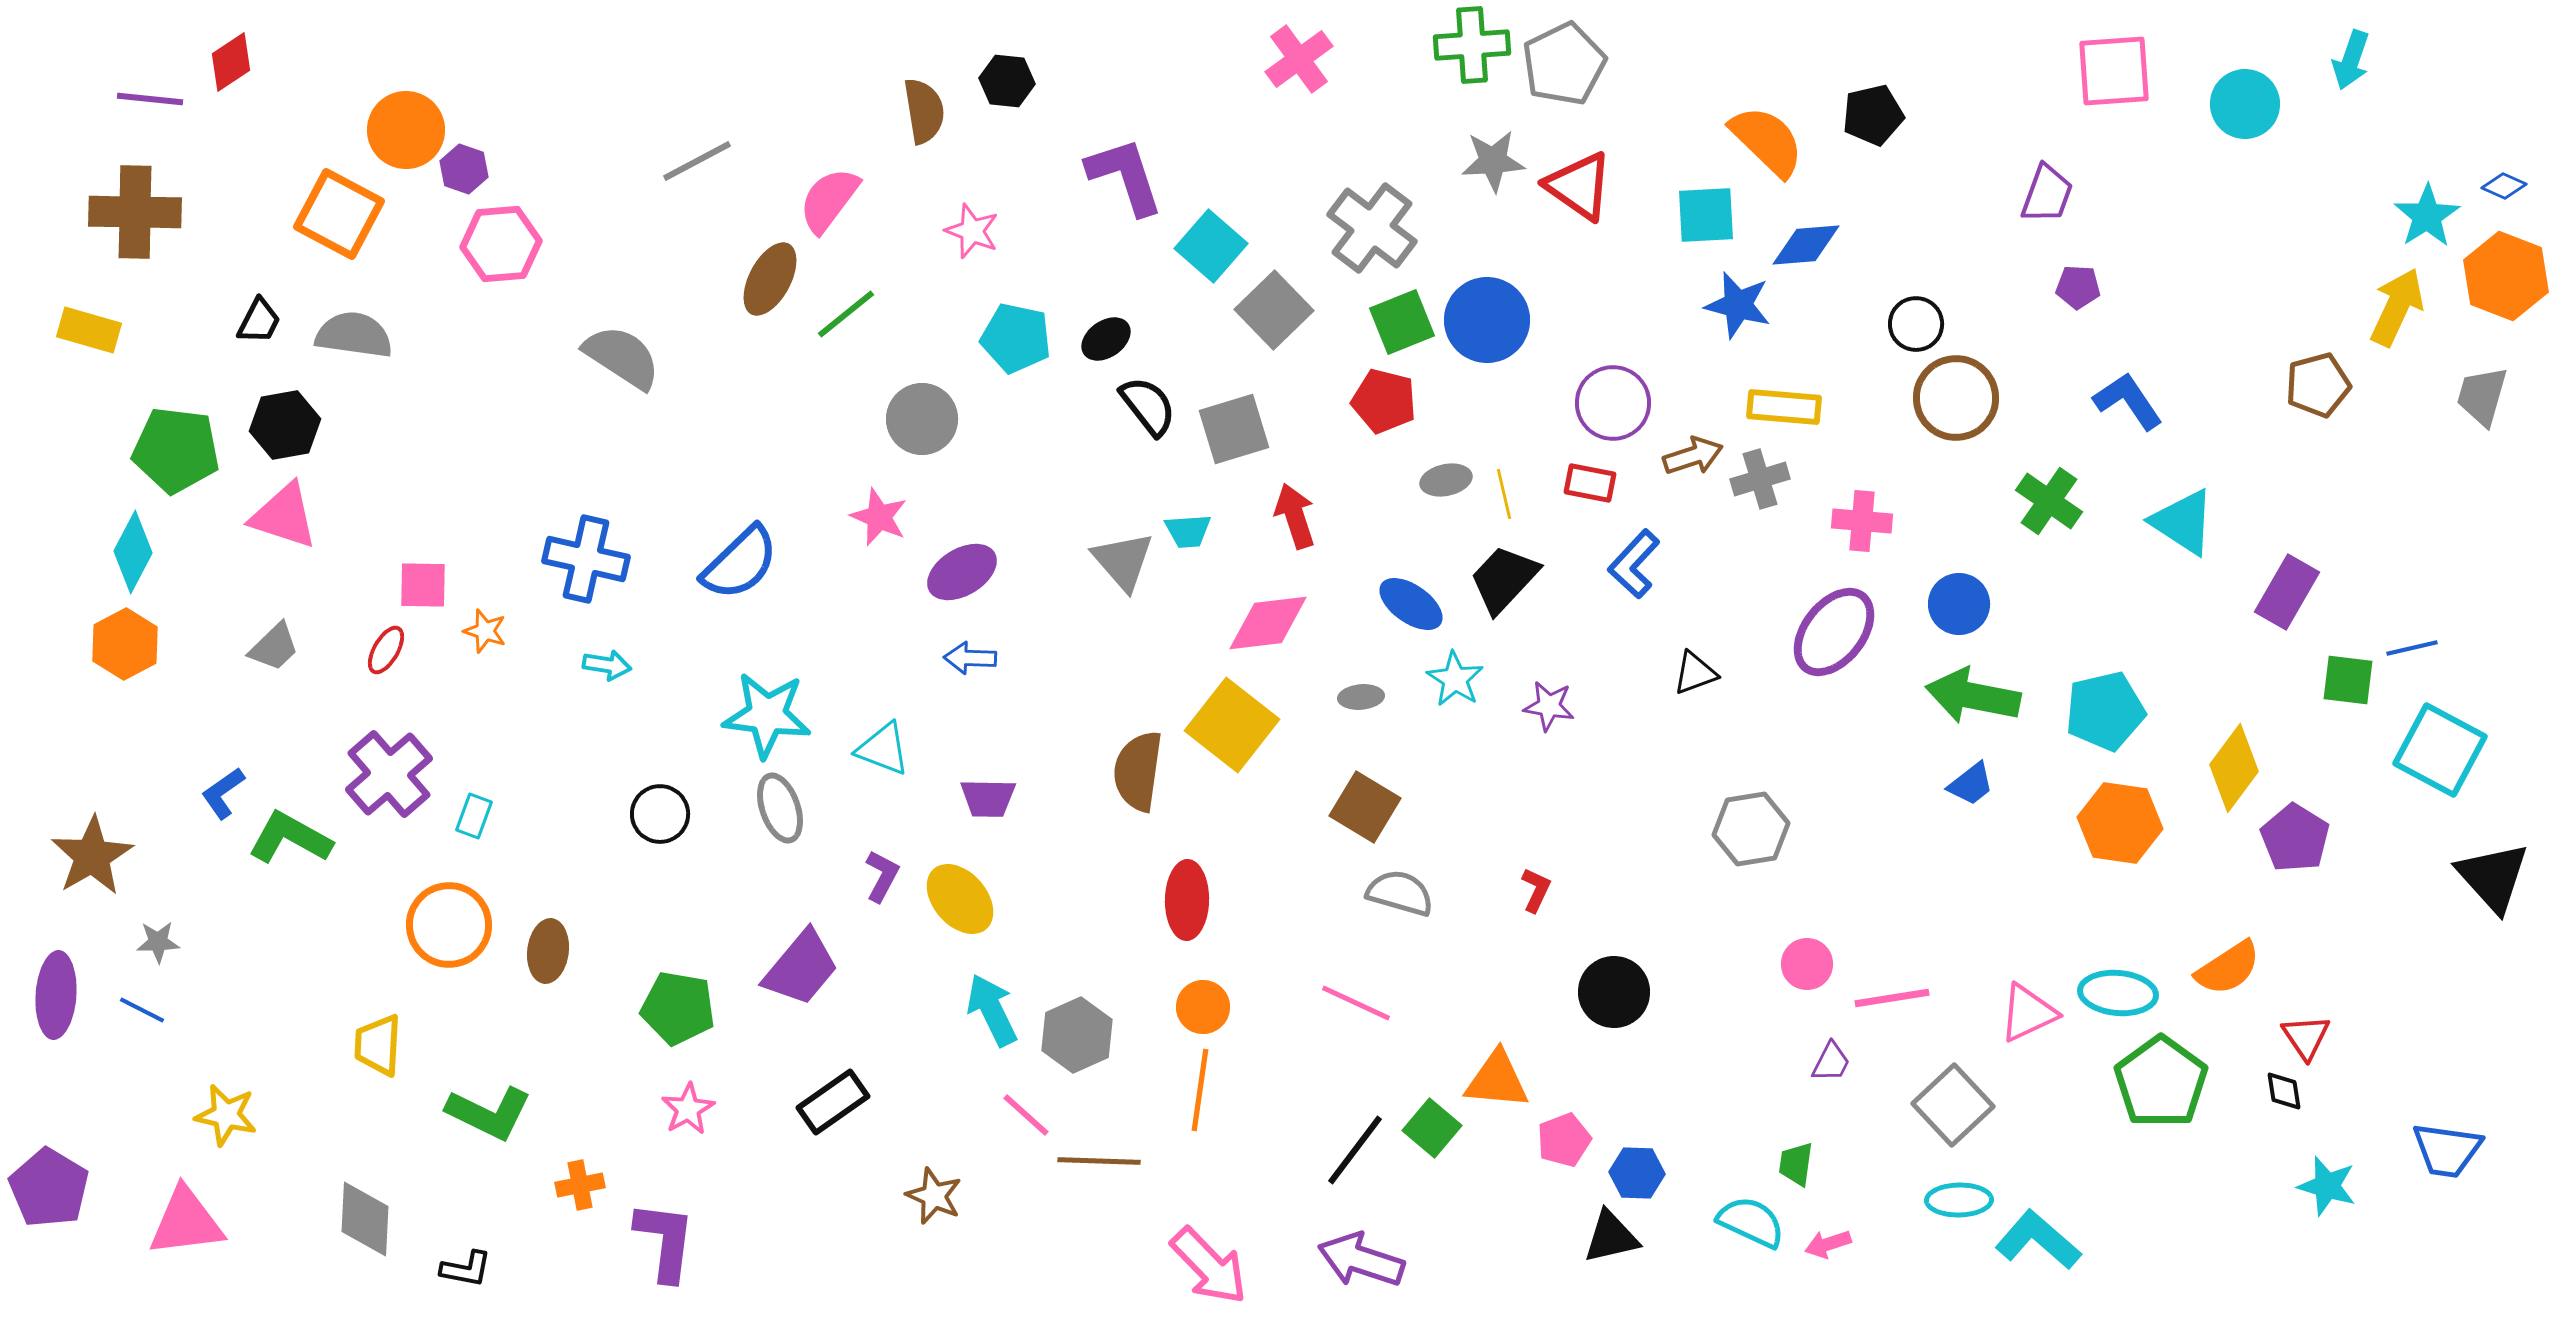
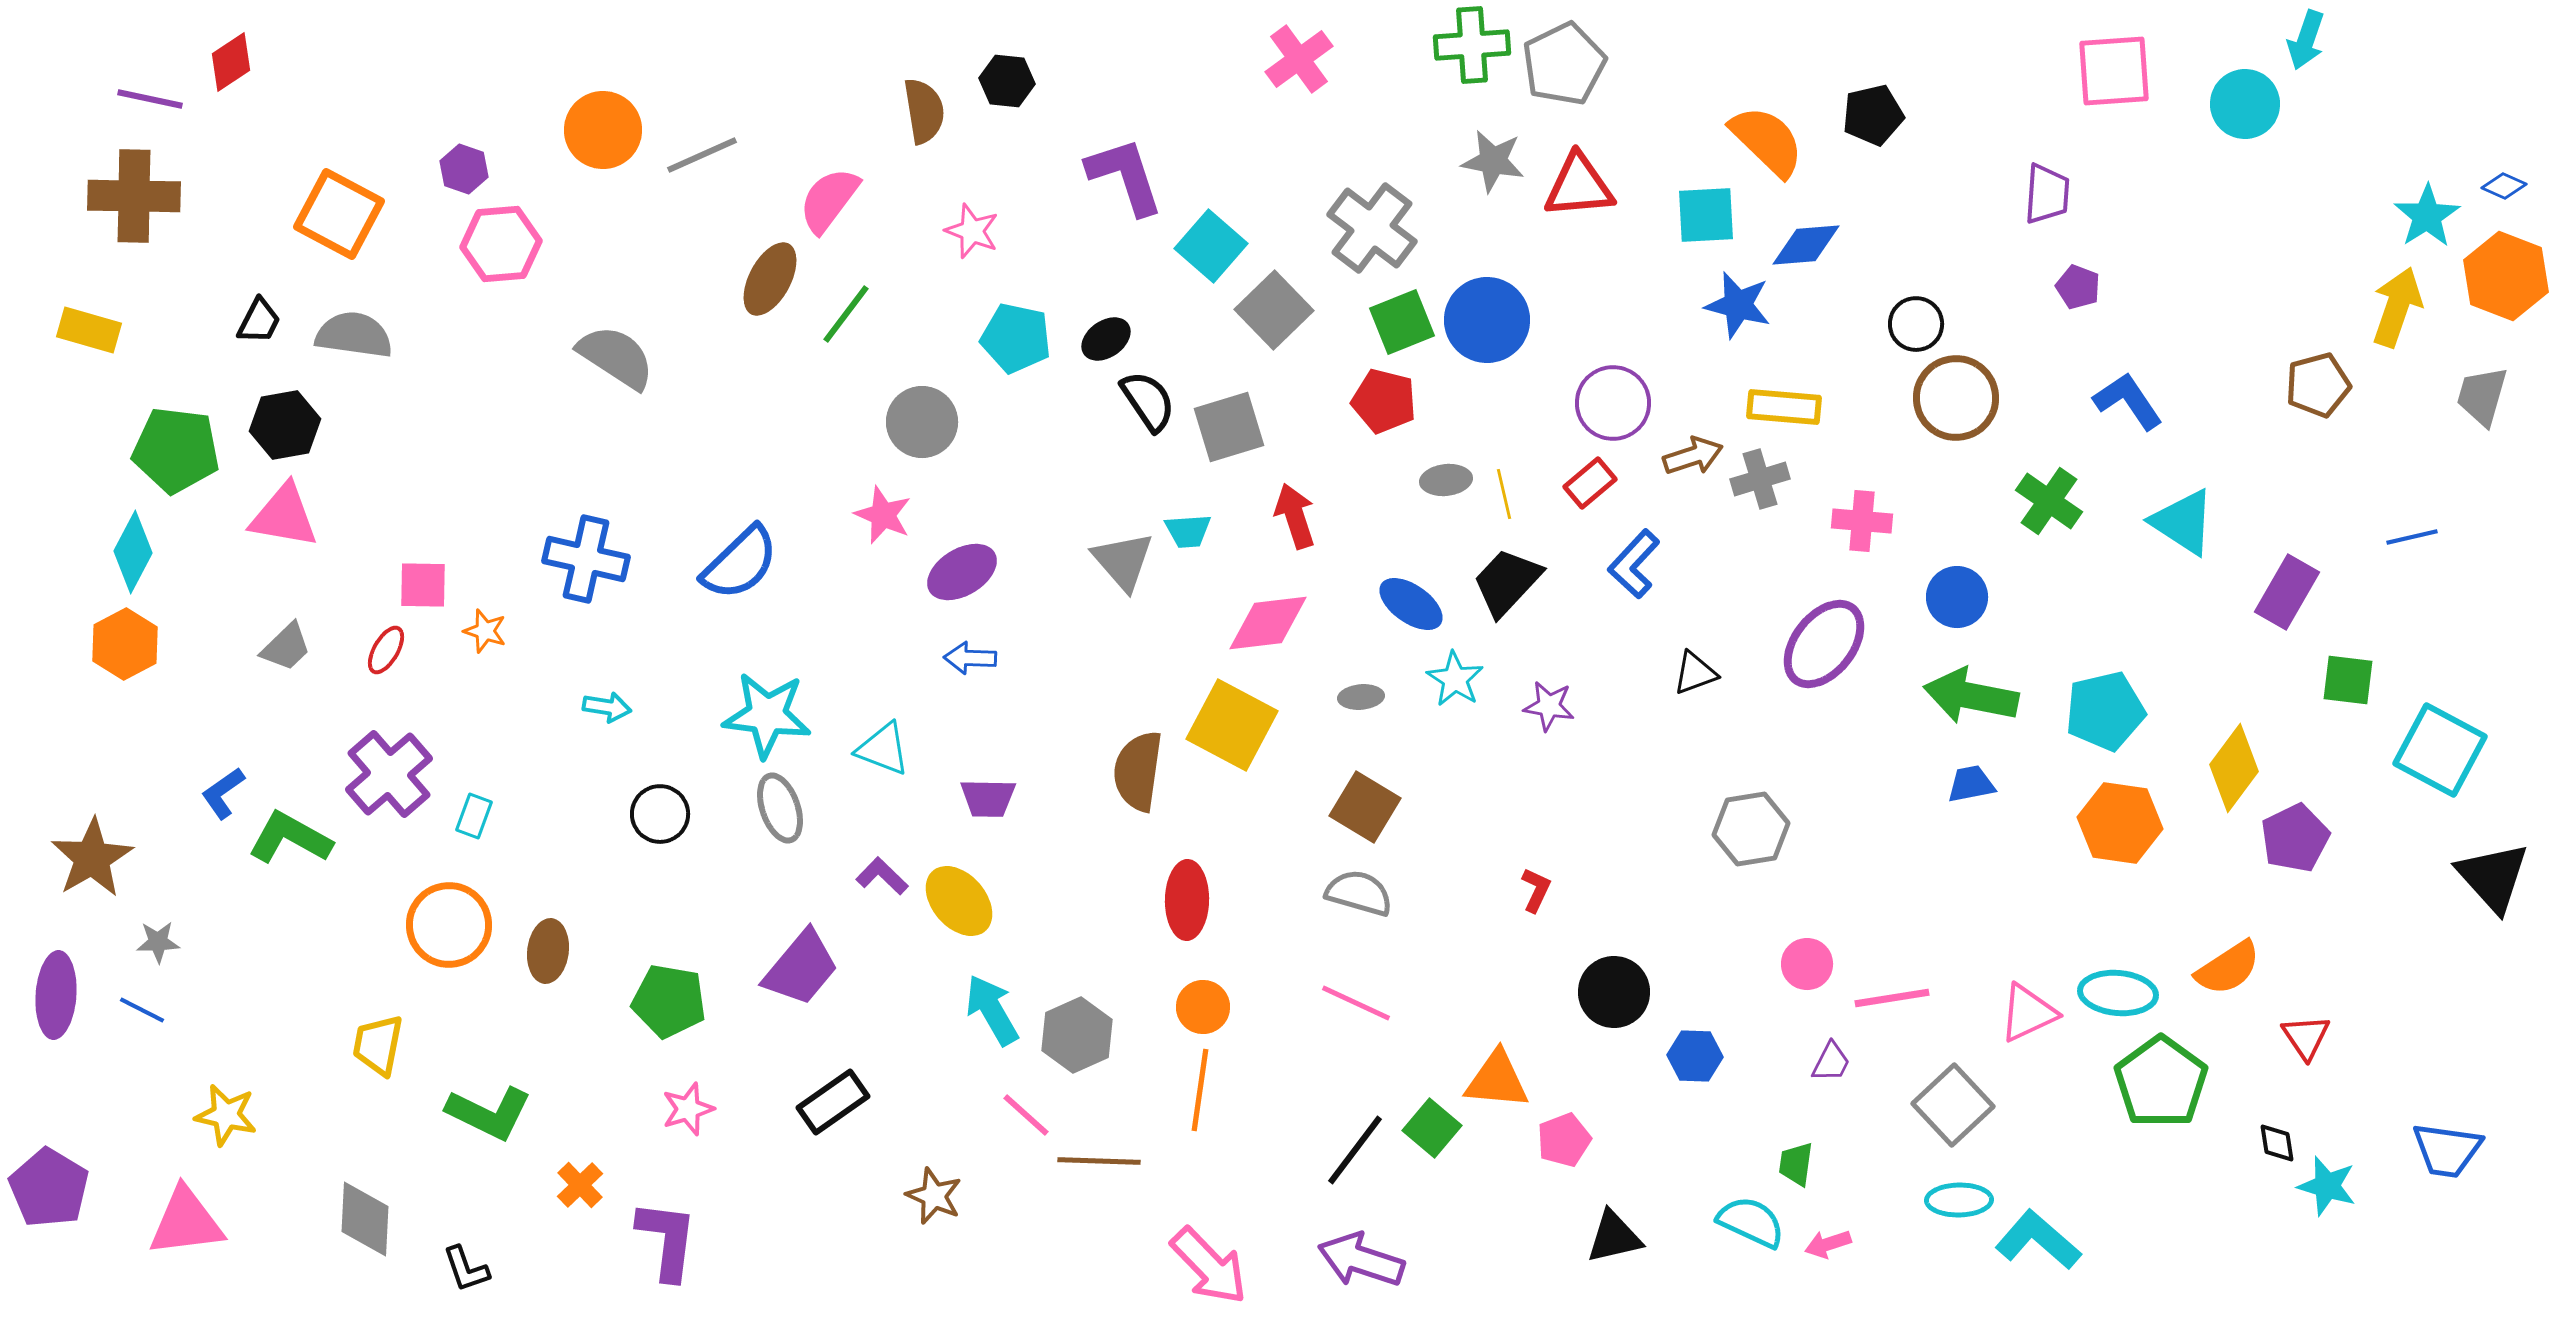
cyan arrow at (2351, 60): moved 45 px left, 20 px up
purple line at (150, 99): rotated 6 degrees clockwise
orange circle at (406, 130): moved 197 px right
gray line at (697, 161): moved 5 px right, 6 px up; rotated 4 degrees clockwise
gray star at (1493, 161): rotated 14 degrees clockwise
red triangle at (1579, 186): rotated 40 degrees counterclockwise
purple trapezoid at (2047, 194): rotated 16 degrees counterclockwise
brown cross at (135, 212): moved 1 px left, 16 px up
purple pentagon at (2078, 287): rotated 18 degrees clockwise
yellow arrow at (2397, 307): rotated 6 degrees counterclockwise
green line at (846, 314): rotated 14 degrees counterclockwise
gray semicircle at (622, 357): moved 6 px left
black semicircle at (1148, 406): moved 5 px up; rotated 4 degrees clockwise
gray circle at (922, 419): moved 3 px down
gray square at (1234, 429): moved 5 px left, 2 px up
gray ellipse at (1446, 480): rotated 6 degrees clockwise
red rectangle at (1590, 483): rotated 51 degrees counterclockwise
pink triangle at (284, 516): rotated 8 degrees counterclockwise
pink star at (879, 517): moved 4 px right, 2 px up
black trapezoid at (1504, 579): moved 3 px right, 3 px down
blue circle at (1959, 604): moved 2 px left, 7 px up
purple ellipse at (1834, 632): moved 10 px left, 12 px down
gray trapezoid at (274, 647): moved 12 px right
blue line at (2412, 648): moved 111 px up
cyan arrow at (607, 665): moved 42 px down
green arrow at (1973, 696): moved 2 px left
yellow square at (1232, 725): rotated 10 degrees counterclockwise
blue trapezoid at (1971, 784): rotated 153 degrees counterclockwise
purple pentagon at (2295, 838): rotated 14 degrees clockwise
brown star at (92, 856): moved 2 px down
purple L-shape at (882, 876): rotated 74 degrees counterclockwise
gray semicircle at (1400, 893): moved 41 px left
yellow ellipse at (960, 899): moved 1 px left, 2 px down
green pentagon at (678, 1008): moved 9 px left, 7 px up
cyan arrow at (992, 1010): rotated 4 degrees counterclockwise
yellow trapezoid at (378, 1045): rotated 8 degrees clockwise
black diamond at (2284, 1091): moved 7 px left, 52 px down
pink star at (688, 1109): rotated 12 degrees clockwise
blue hexagon at (1637, 1173): moved 58 px right, 117 px up
orange cross at (580, 1185): rotated 33 degrees counterclockwise
black triangle at (1611, 1237): moved 3 px right
purple L-shape at (665, 1241): moved 2 px right, 1 px up
black L-shape at (466, 1269): rotated 60 degrees clockwise
